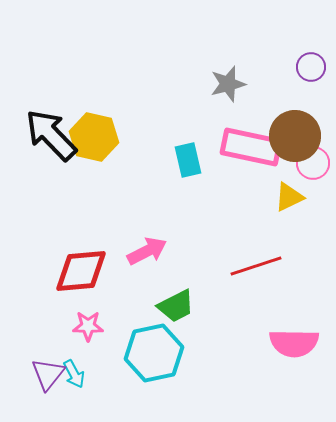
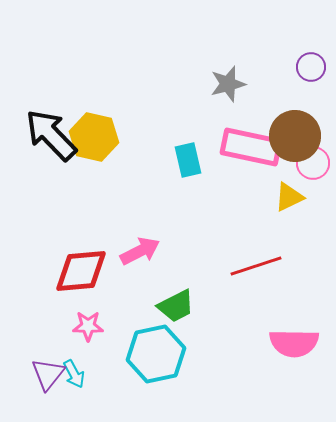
pink arrow: moved 7 px left
cyan hexagon: moved 2 px right, 1 px down
